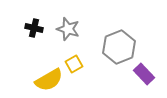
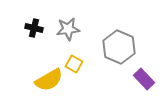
gray star: rotated 25 degrees counterclockwise
gray hexagon: rotated 16 degrees counterclockwise
yellow square: rotated 30 degrees counterclockwise
purple rectangle: moved 5 px down
